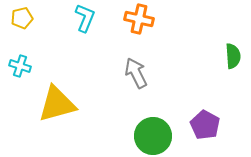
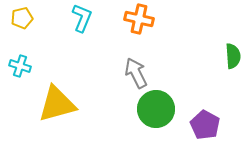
cyan L-shape: moved 3 px left
green circle: moved 3 px right, 27 px up
